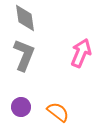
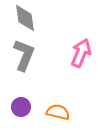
orange semicircle: rotated 25 degrees counterclockwise
